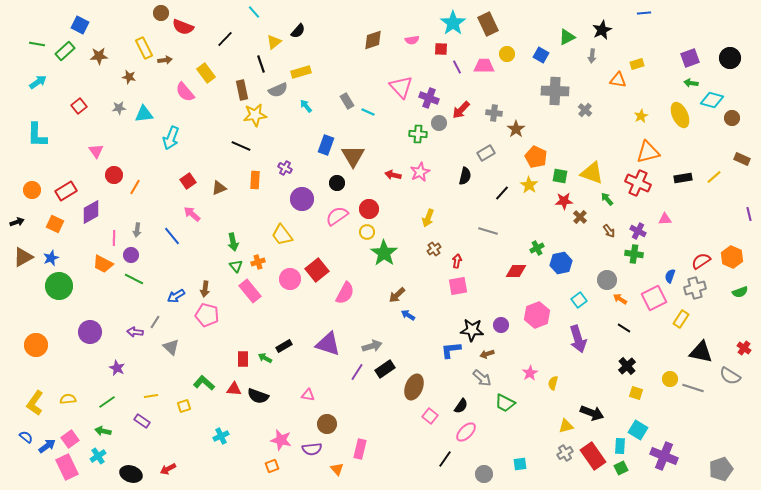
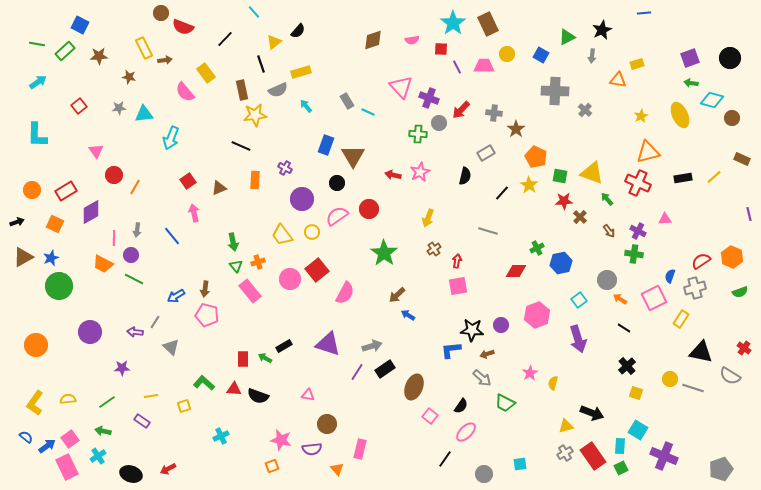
pink arrow at (192, 214): moved 2 px right, 1 px up; rotated 36 degrees clockwise
yellow circle at (367, 232): moved 55 px left
purple star at (117, 368): moved 5 px right; rotated 28 degrees counterclockwise
